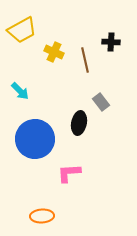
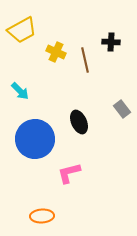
yellow cross: moved 2 px right
gray rectangle: moved 21 px right, 7 px down
black ellipse: moved 1 px up; rotated 35 degrees counterclockwise
pink L-shape: rotated 10 degrees counterclockwise
